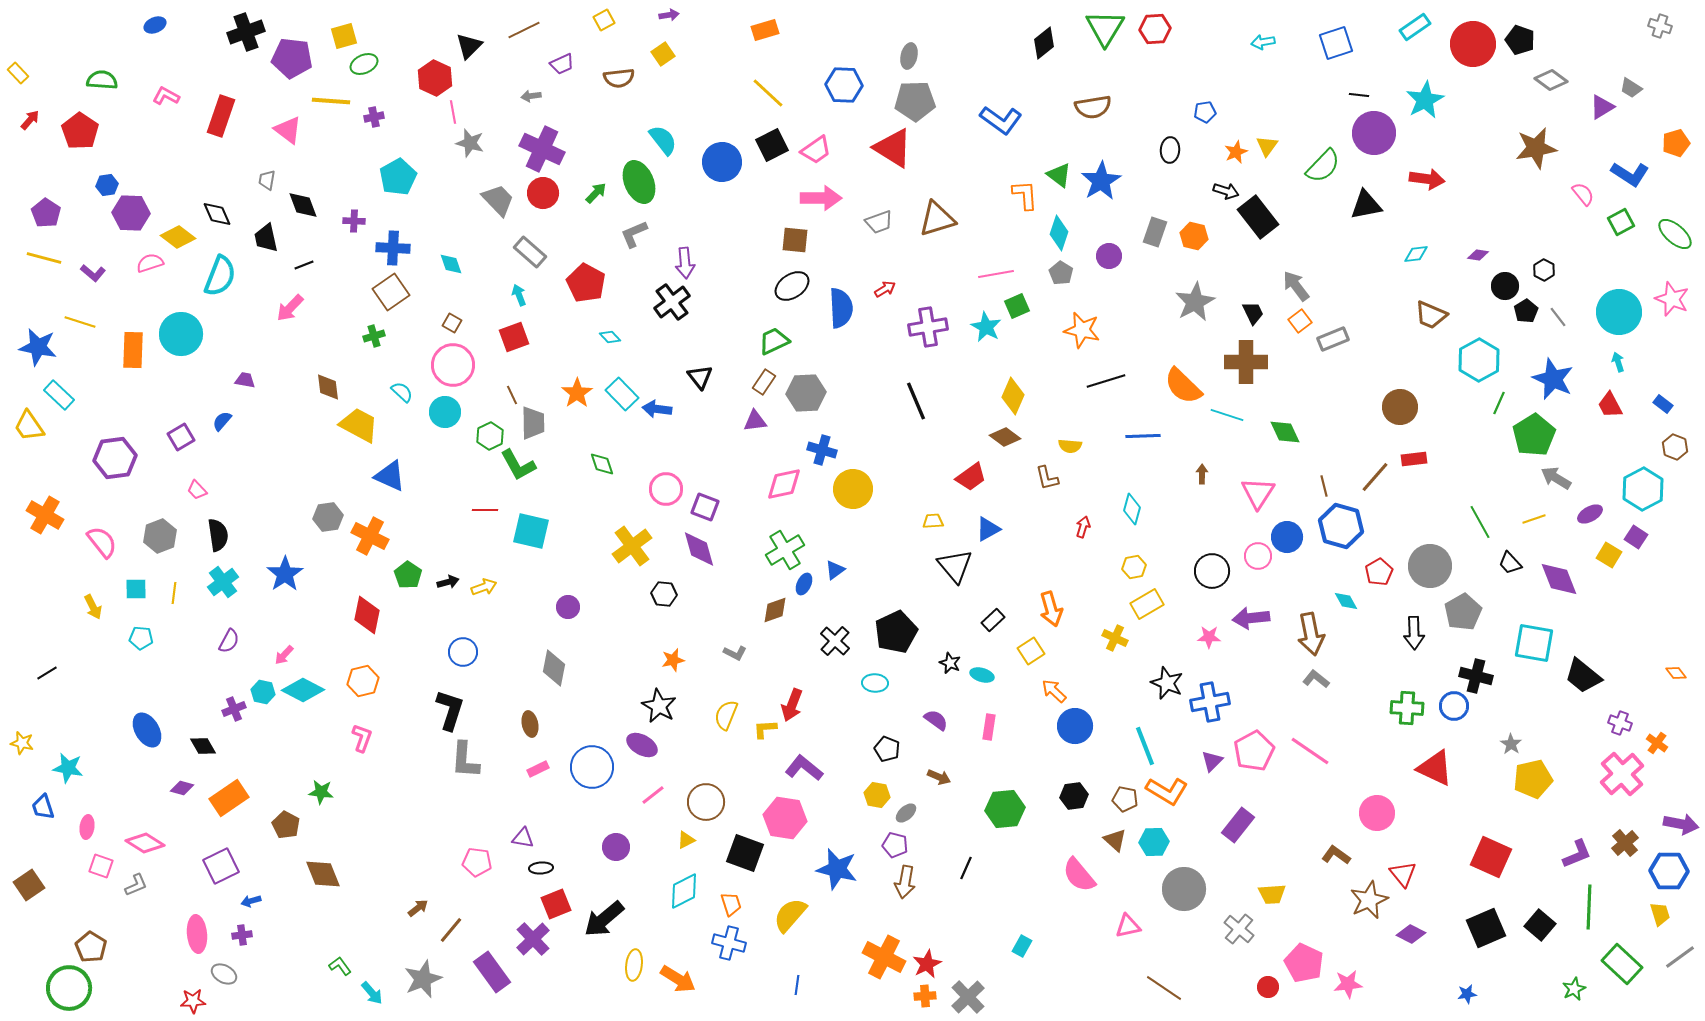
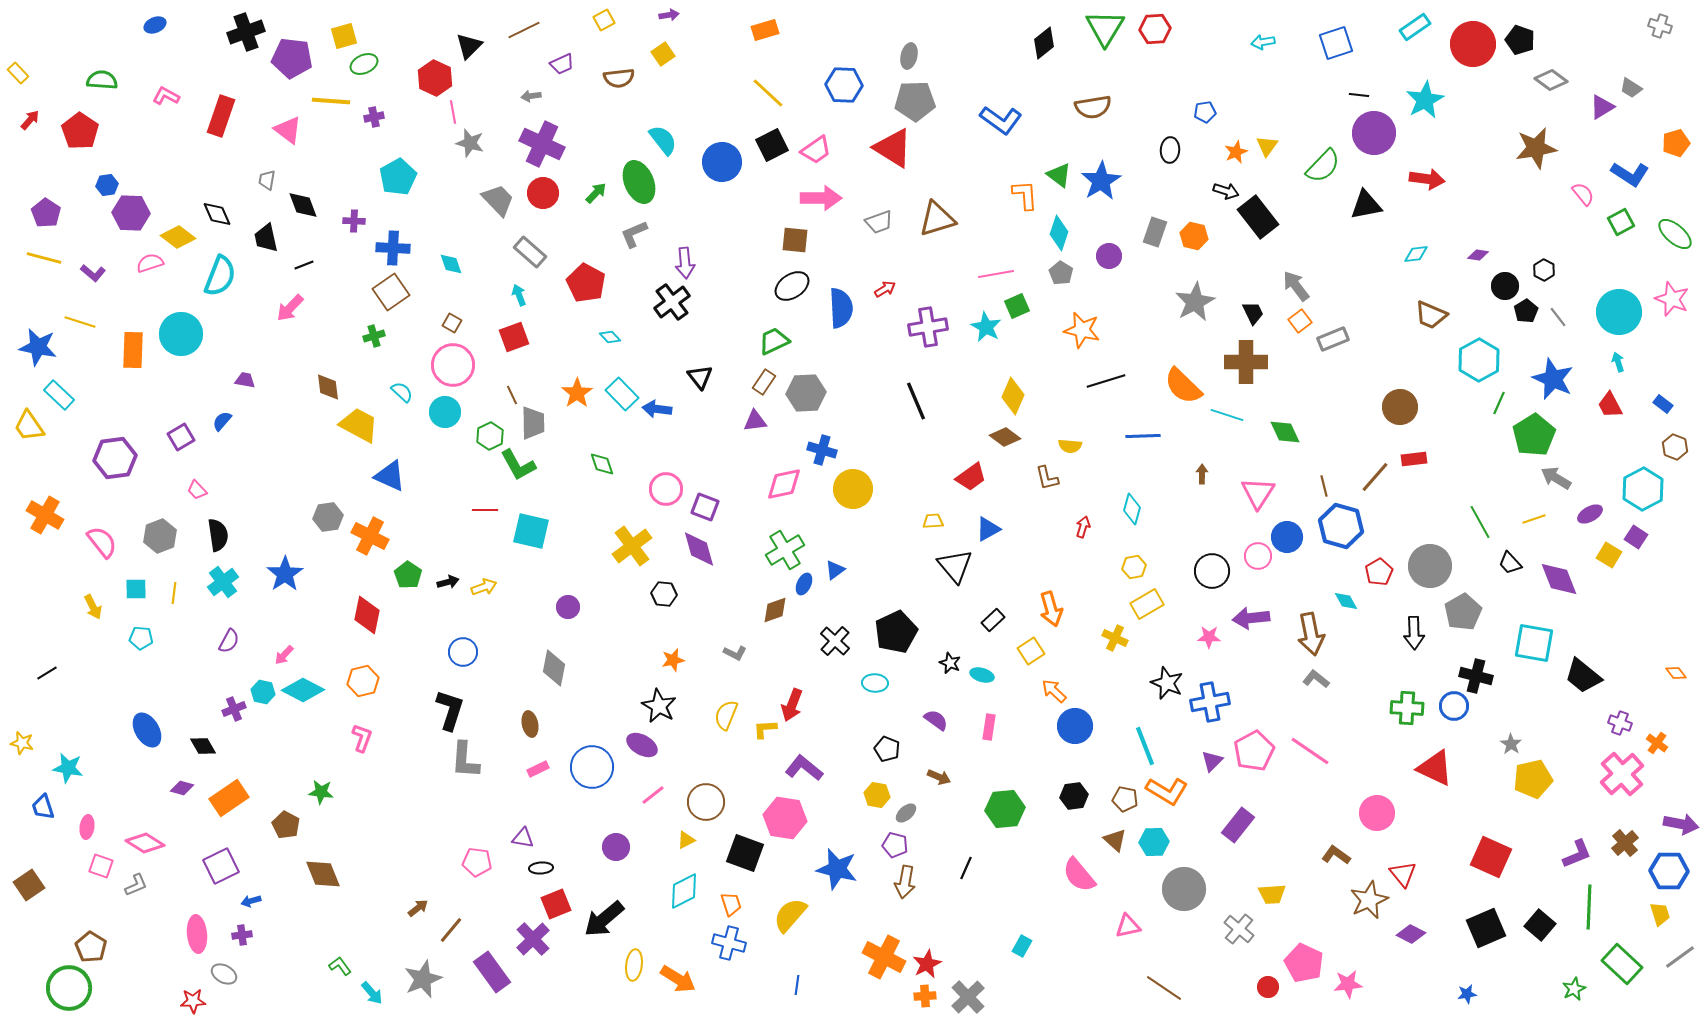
purple cross at (542, 149): moved 5 px up
